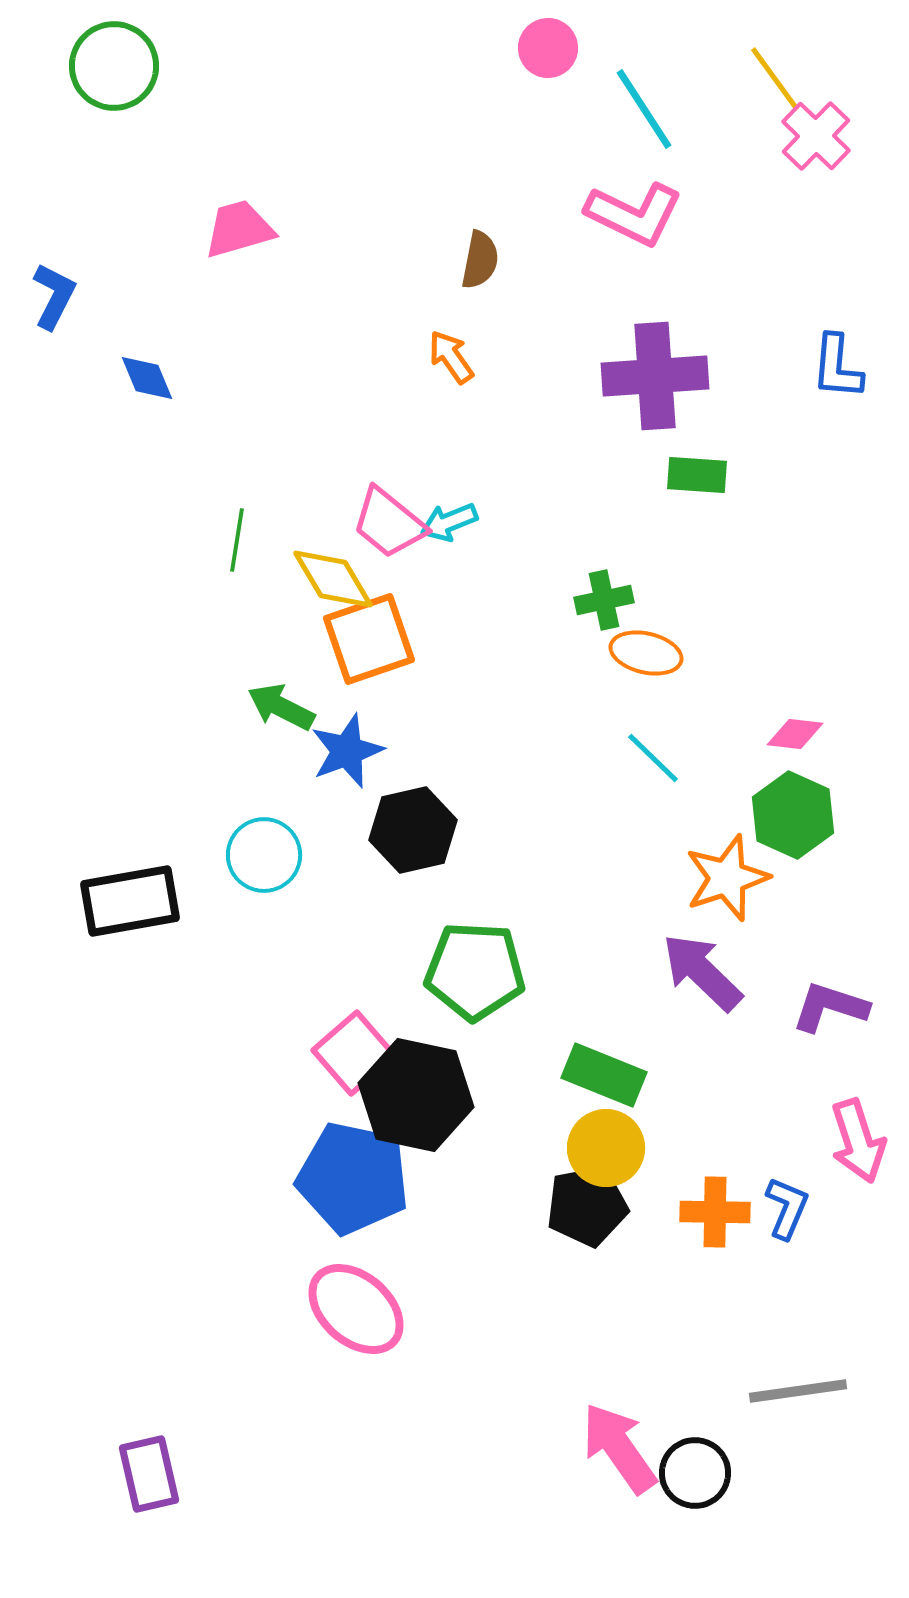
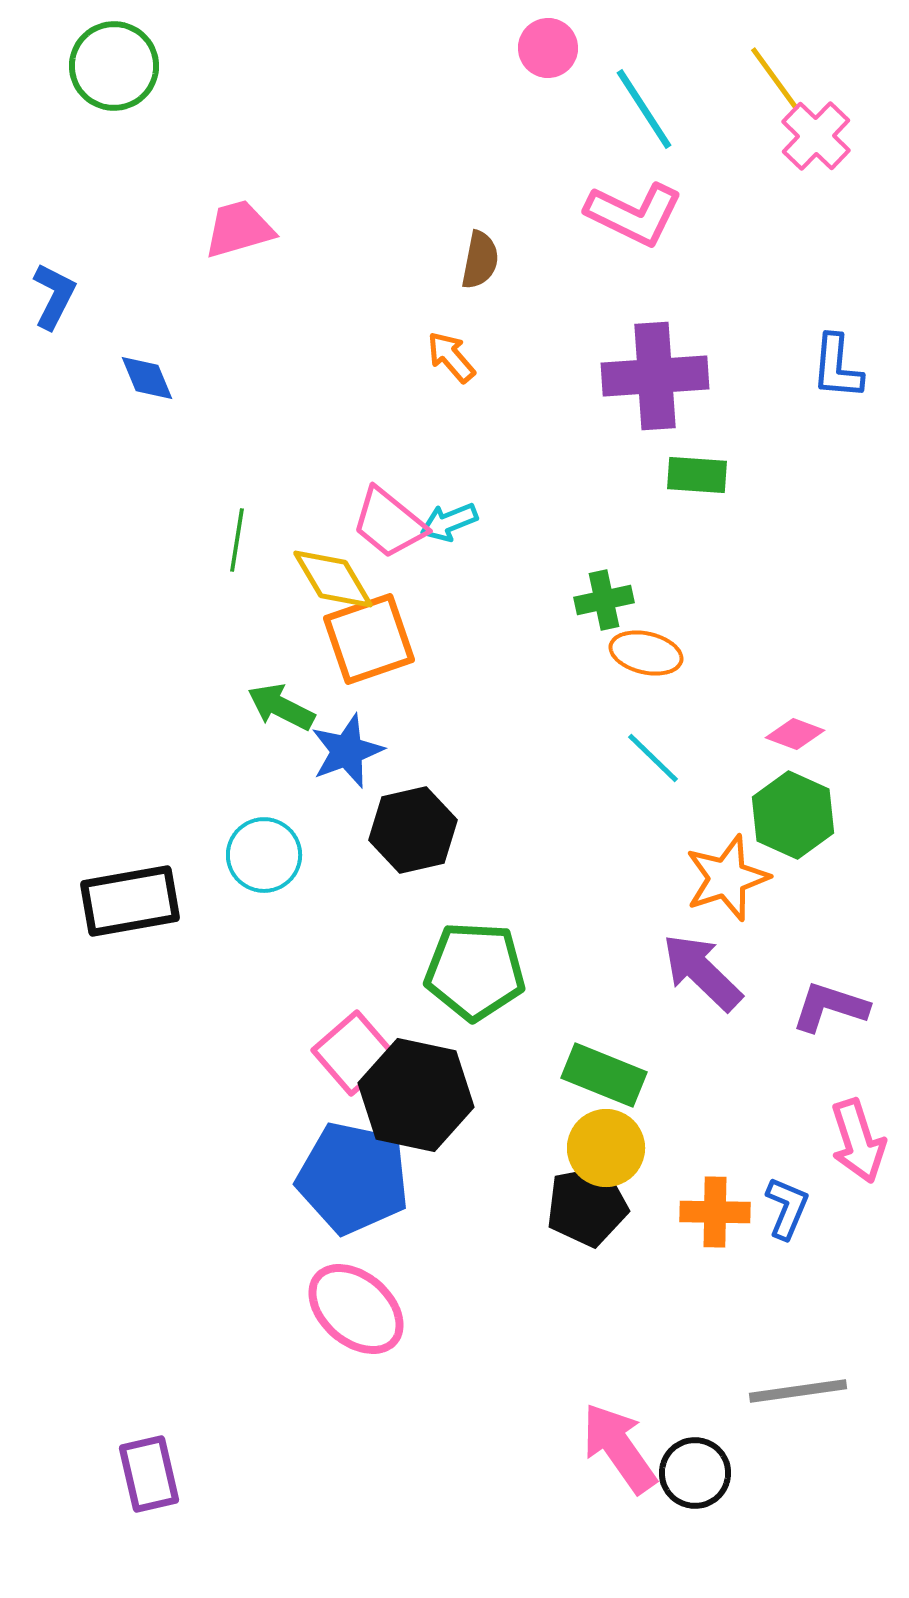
orange arrow at (451, 357): rotated 6 degrees counterclockwise
pink diamond at (795, 734): rotated 14 degrees clockwise
